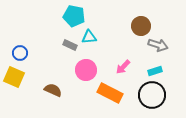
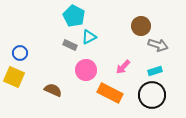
cyan pentagon: rotated 15 degrees clockwise
cyan triangle: rotated 21 degrees counterclockwise
